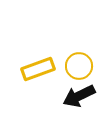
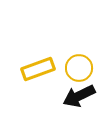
yellow circle: moved 2 px down
